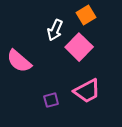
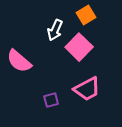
pink trapezoid: moved 2 px up
